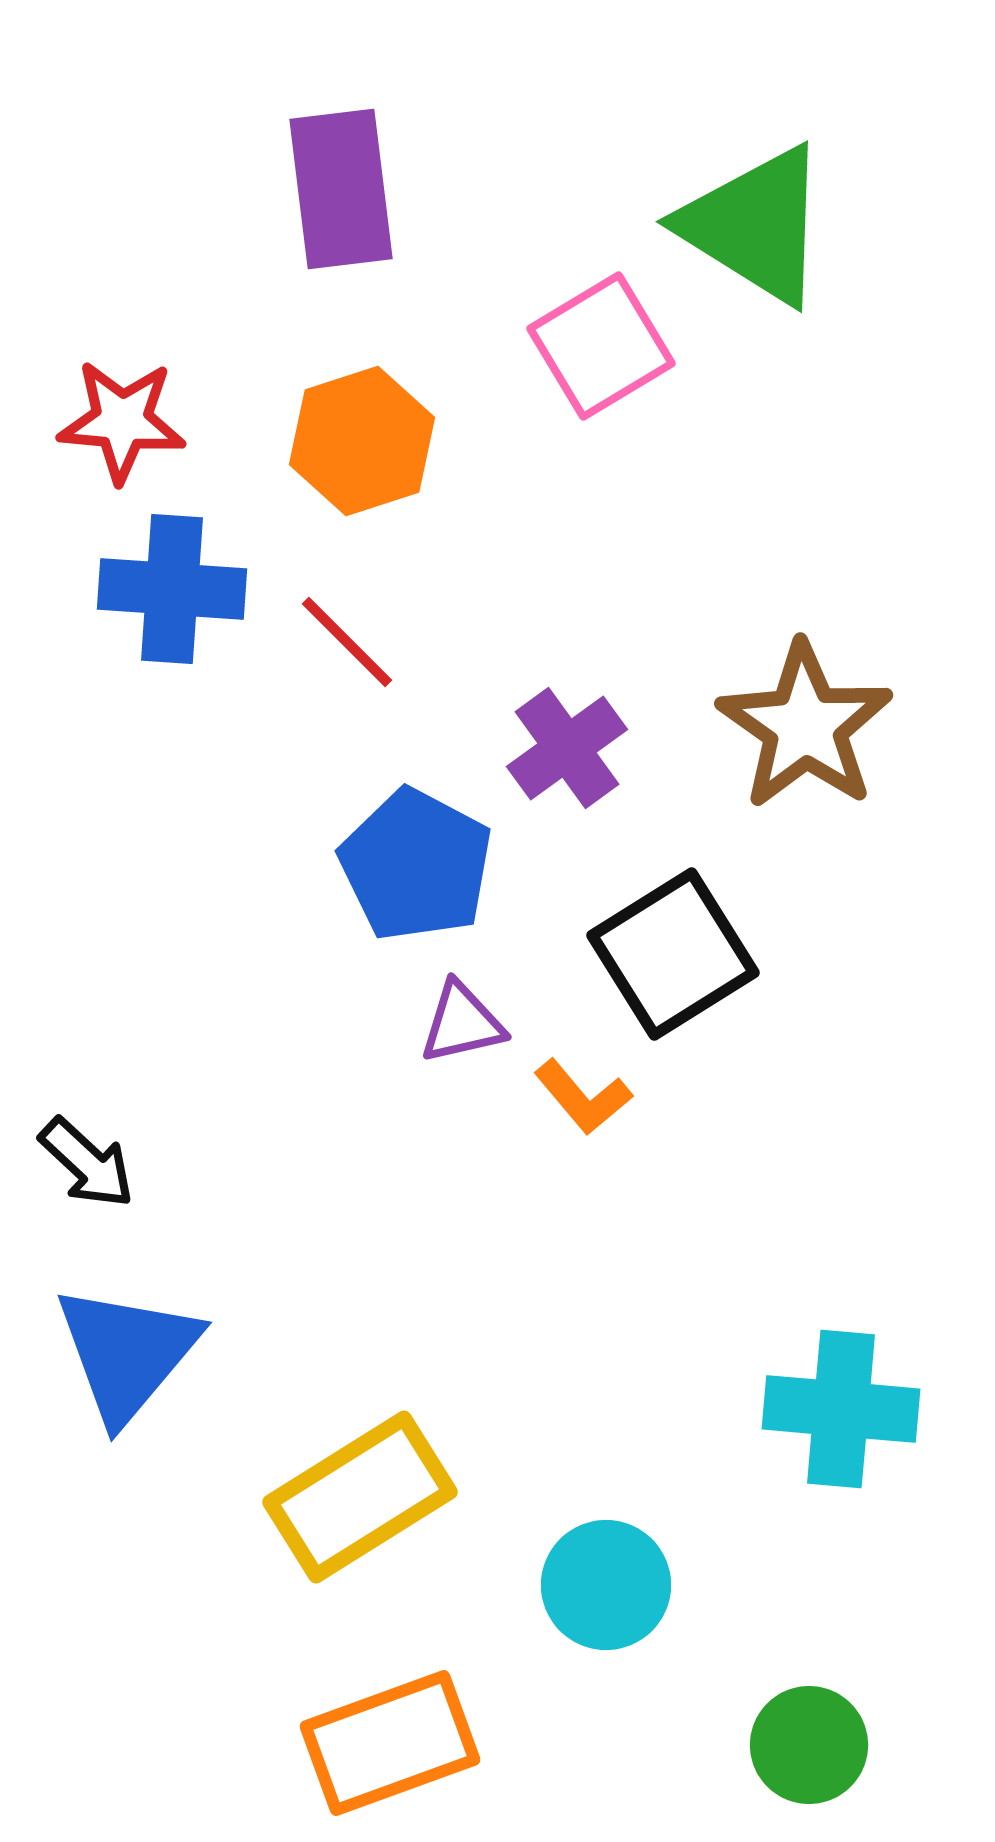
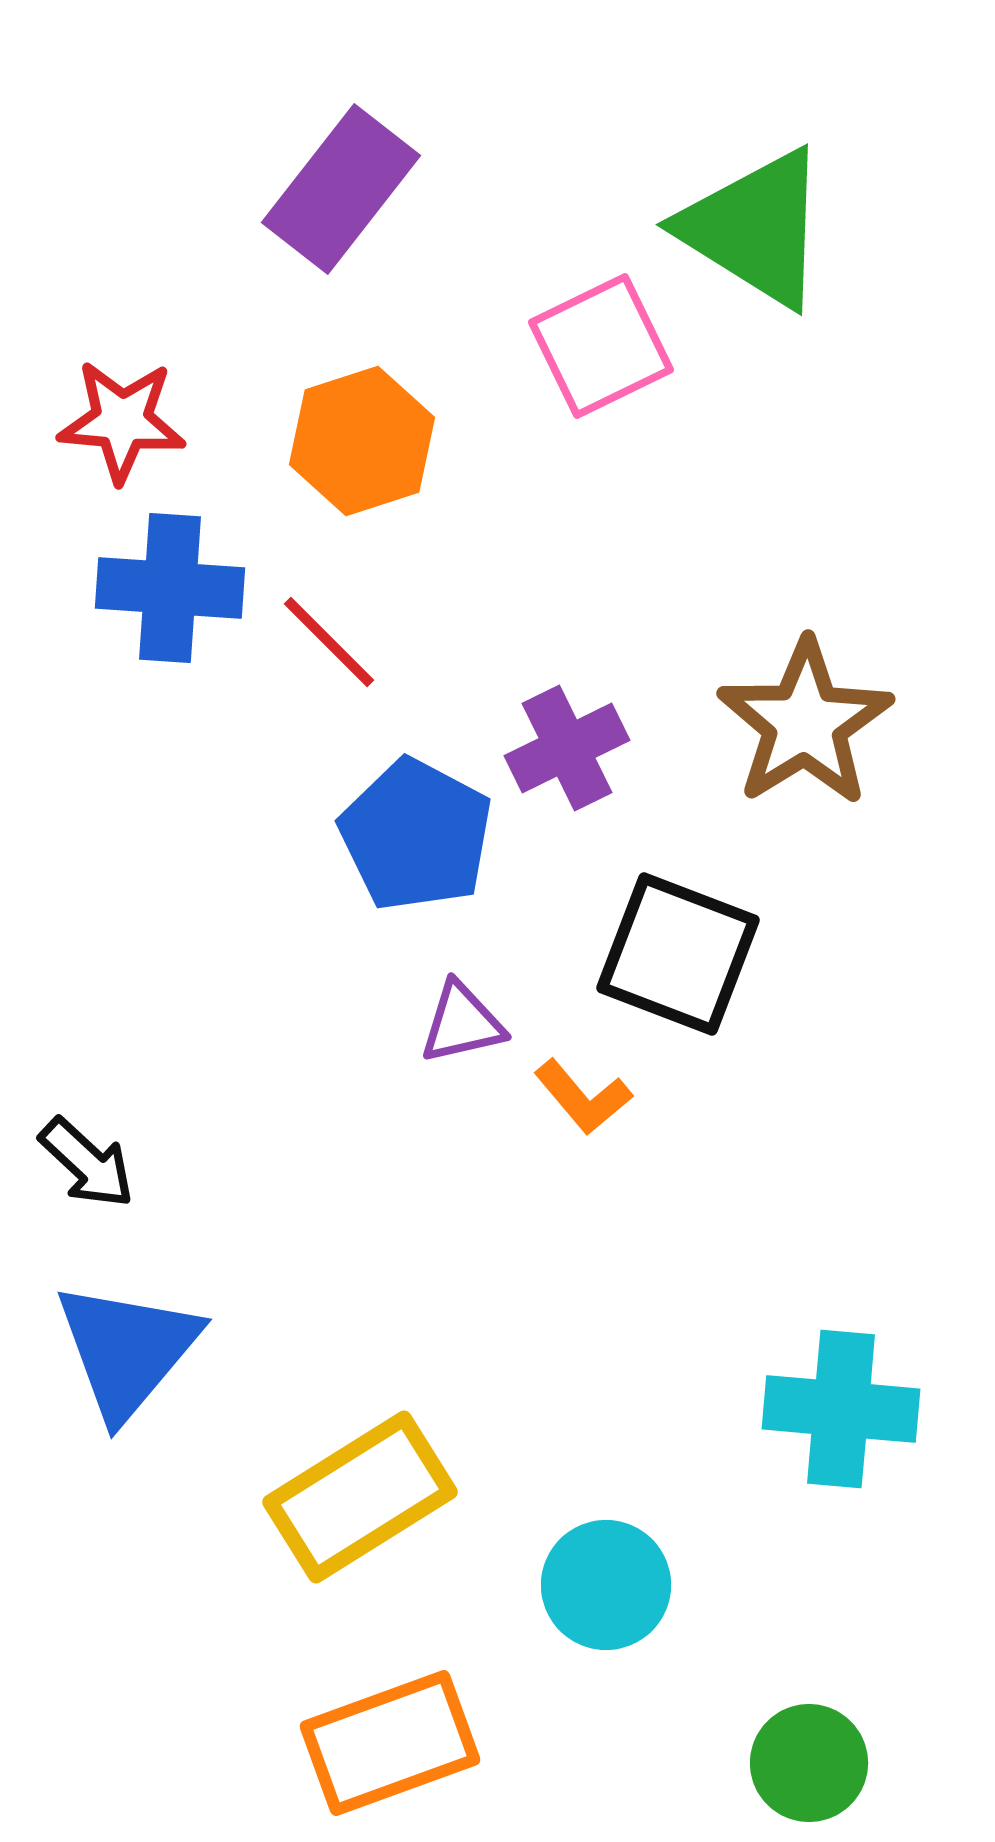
purple rectangle: rotated 45 degrees clockwise
green triangle: moved 3 px down
pink square: rotated 5 degrees clockwise
blue cross: moved 2 px left, 1 px up
red line: moved 18 px left
brown star: moved 3 px up; rotated 5 degrees clockwise
purple cross: rotated 10 degrees clockwise
blue pentagon: moved 30 px up
black square: moved 5 px right; rotated 37 degrees counterclockwise
blue triangle: moved 3 px up
green circle: moved 18 px down
